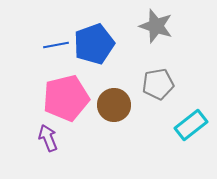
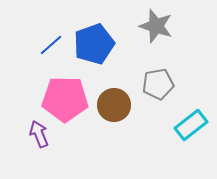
blue line: moved 5 px left; rotated 30 degrees counterclockwise
pink pentagon: moved 1 px left, 1 px down; rotated 15 degrees clockwise
purple arrow: moved 9 px left, 4 px up
